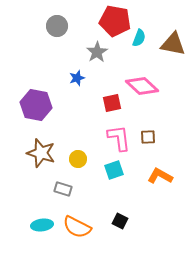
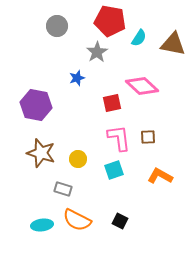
red pentagon: moved 5 px left
cyan semicircle: rotated 12 degrees clockwise
orange semicircle: moved 7 px up
